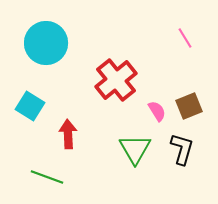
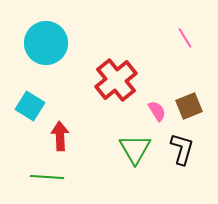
red arrow: moved 8 px left, 2 px down
green line: rotated 16 degrees counterclockwise
